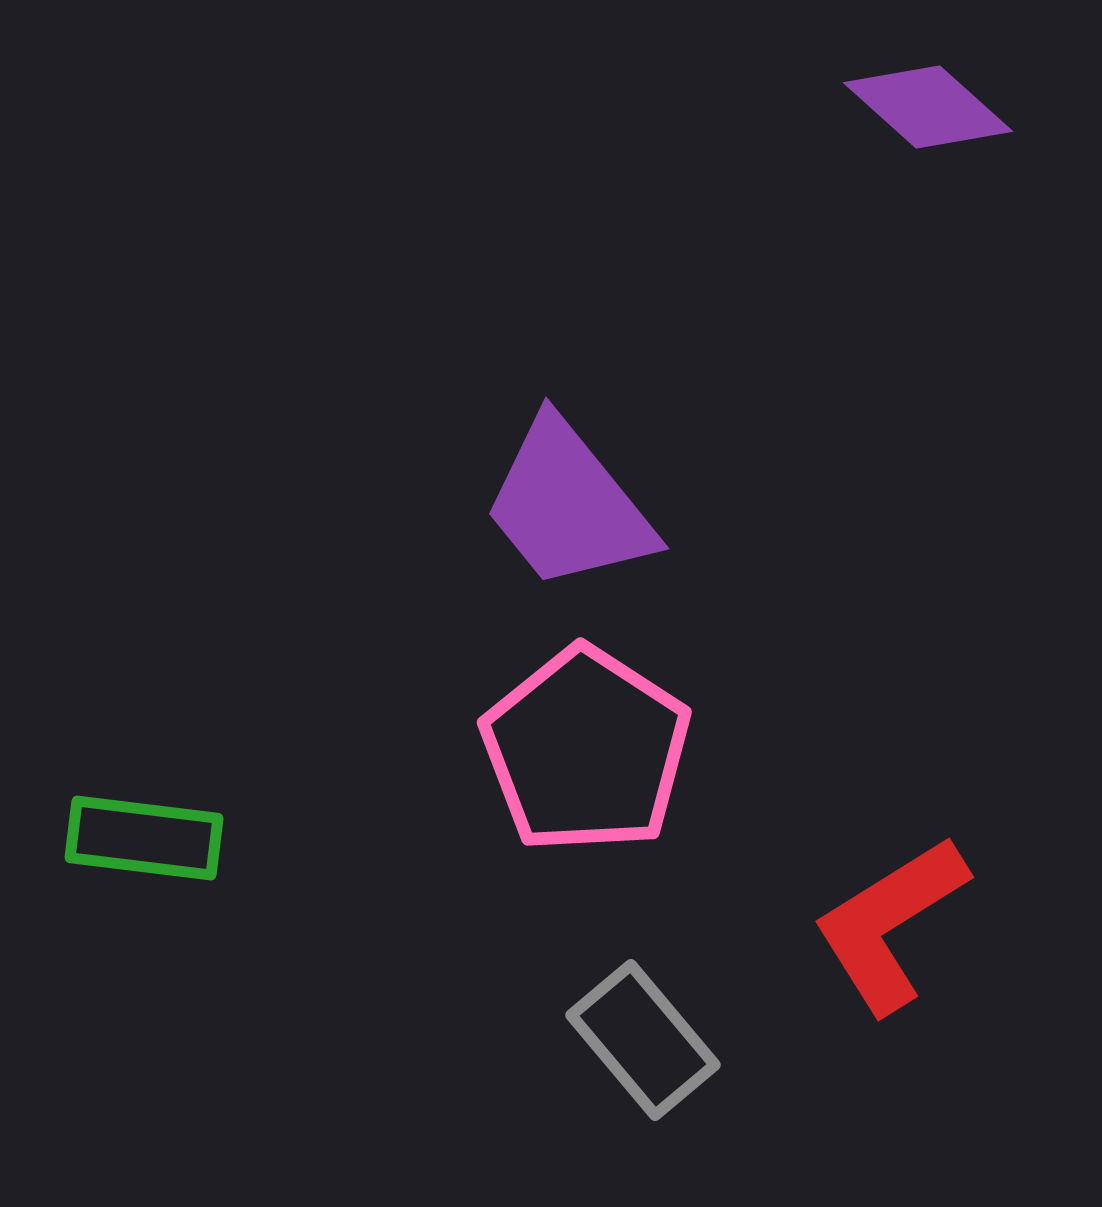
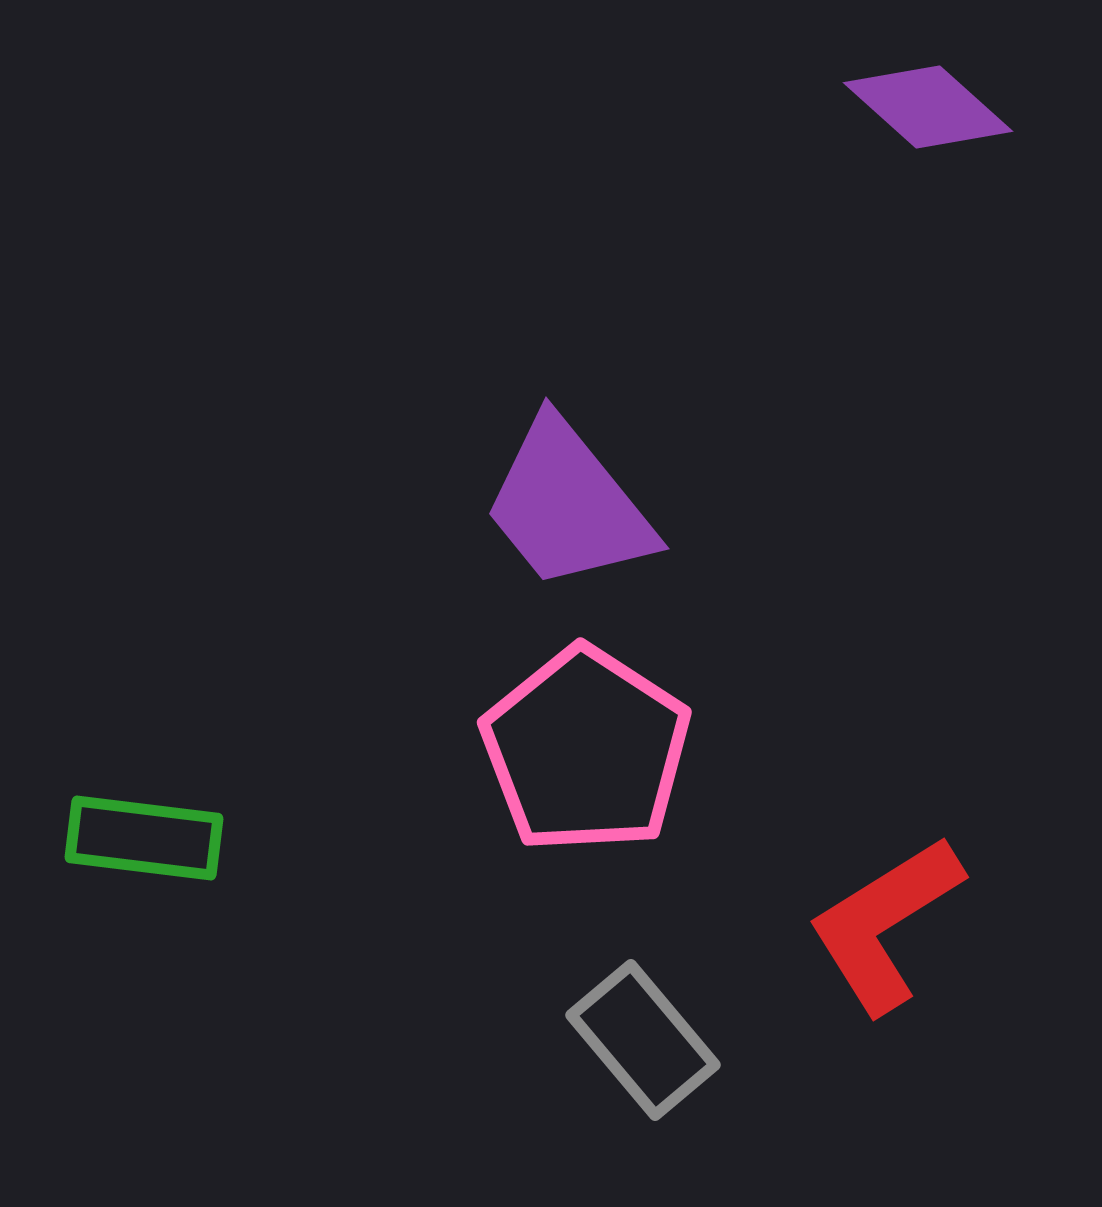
red L-shape: moved 5 px left
